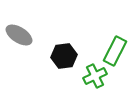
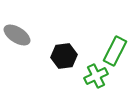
gray ellipse: moved 2 px left
green cross: moved 1 px right
